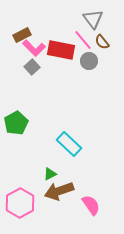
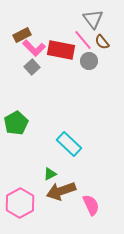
brown arrow: moved 2 px right
pink semicircle: rotated 10 degrees clockwise
